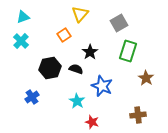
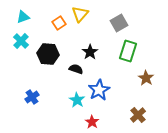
orange square: moved 5 px left, 12 px up
black hexagon: moved 2 px left, 14 px up; rotated 15 degrees clockwise
blue star: moved 3 px left, 4 px down; rotated 20 degrees clockwise
cyan star: moved 1 px up
brown cross: rotated 35 degrees counterclockwise
red star: rotated 16 degrees clockwise
